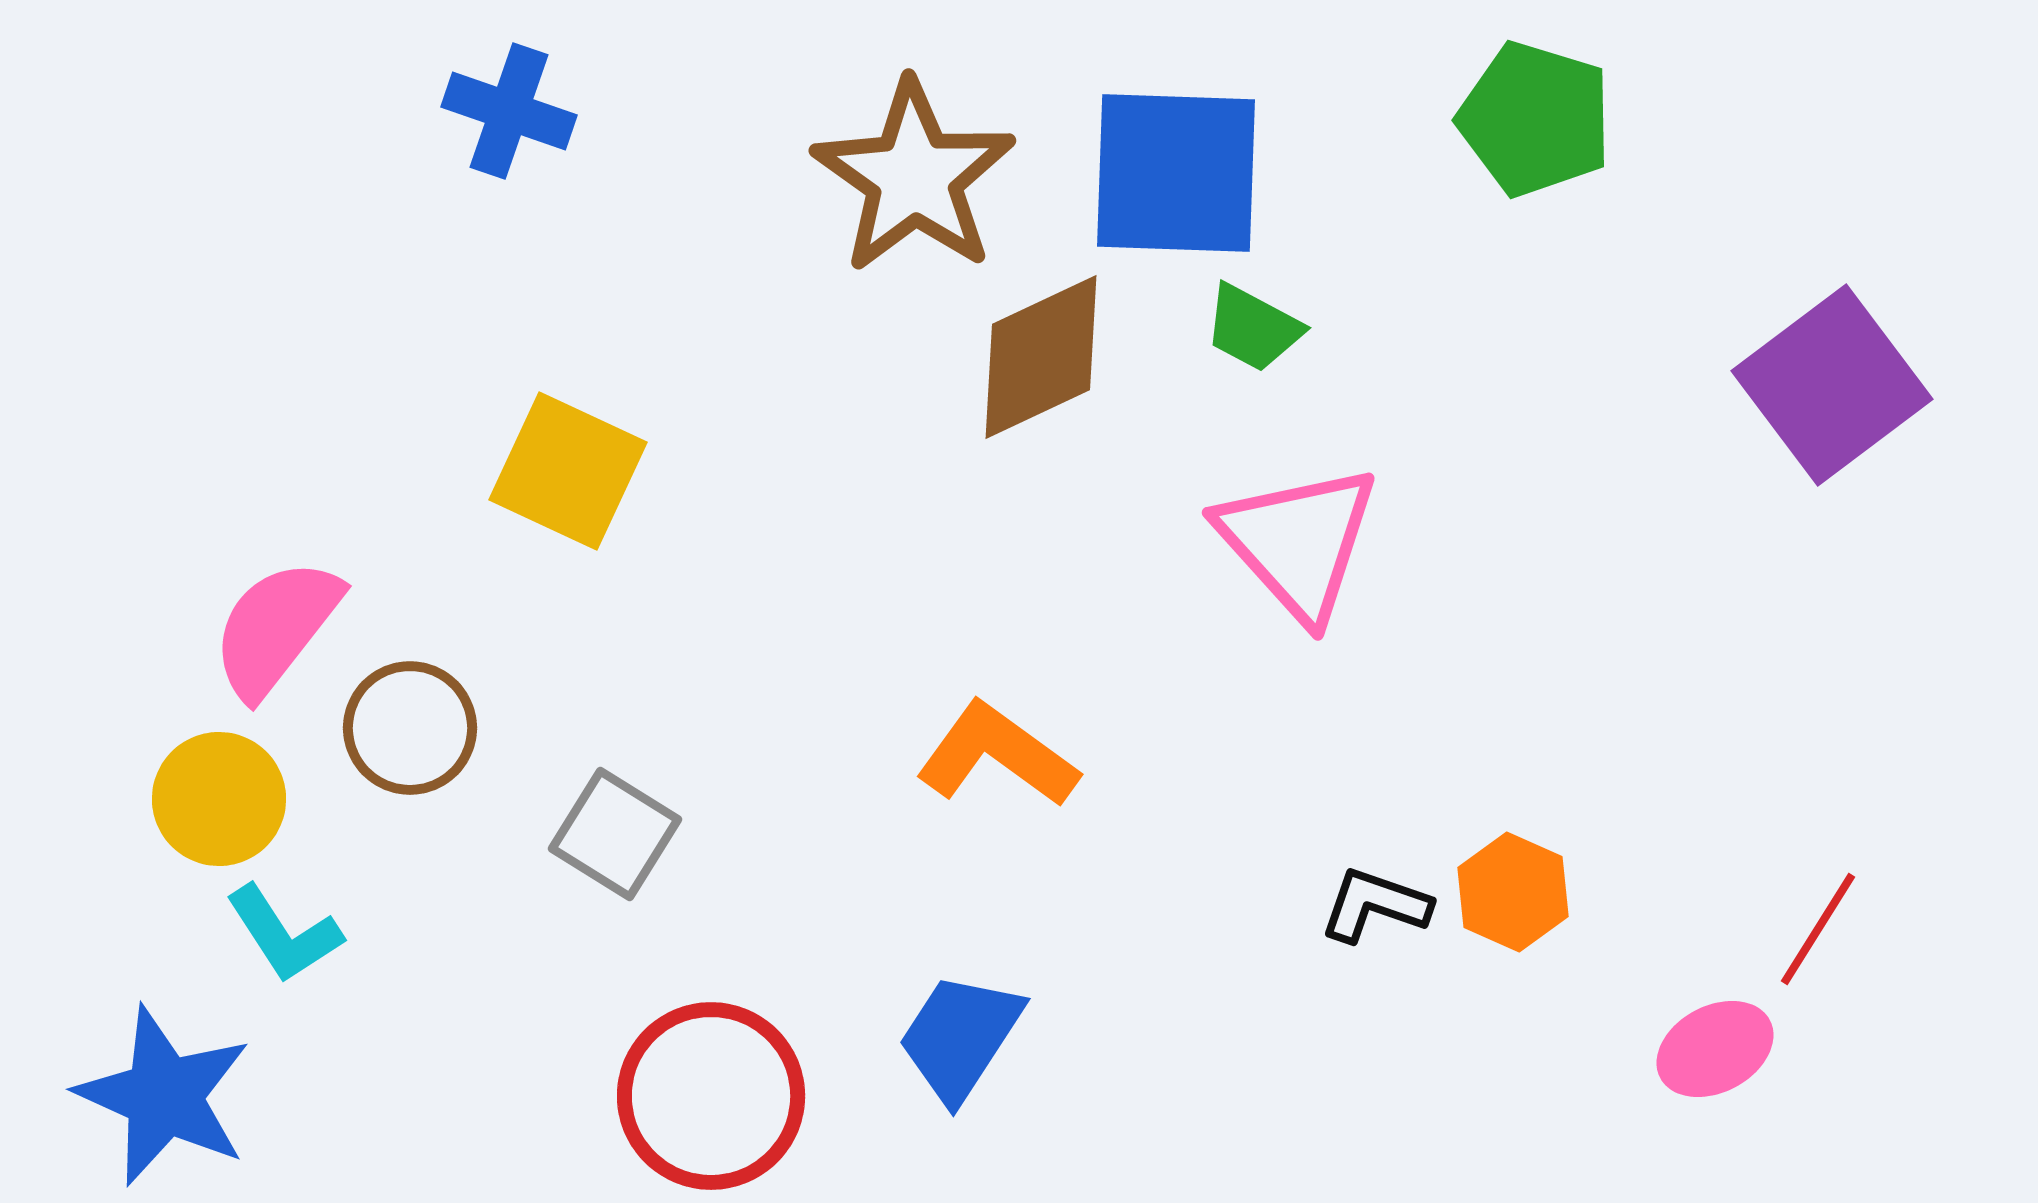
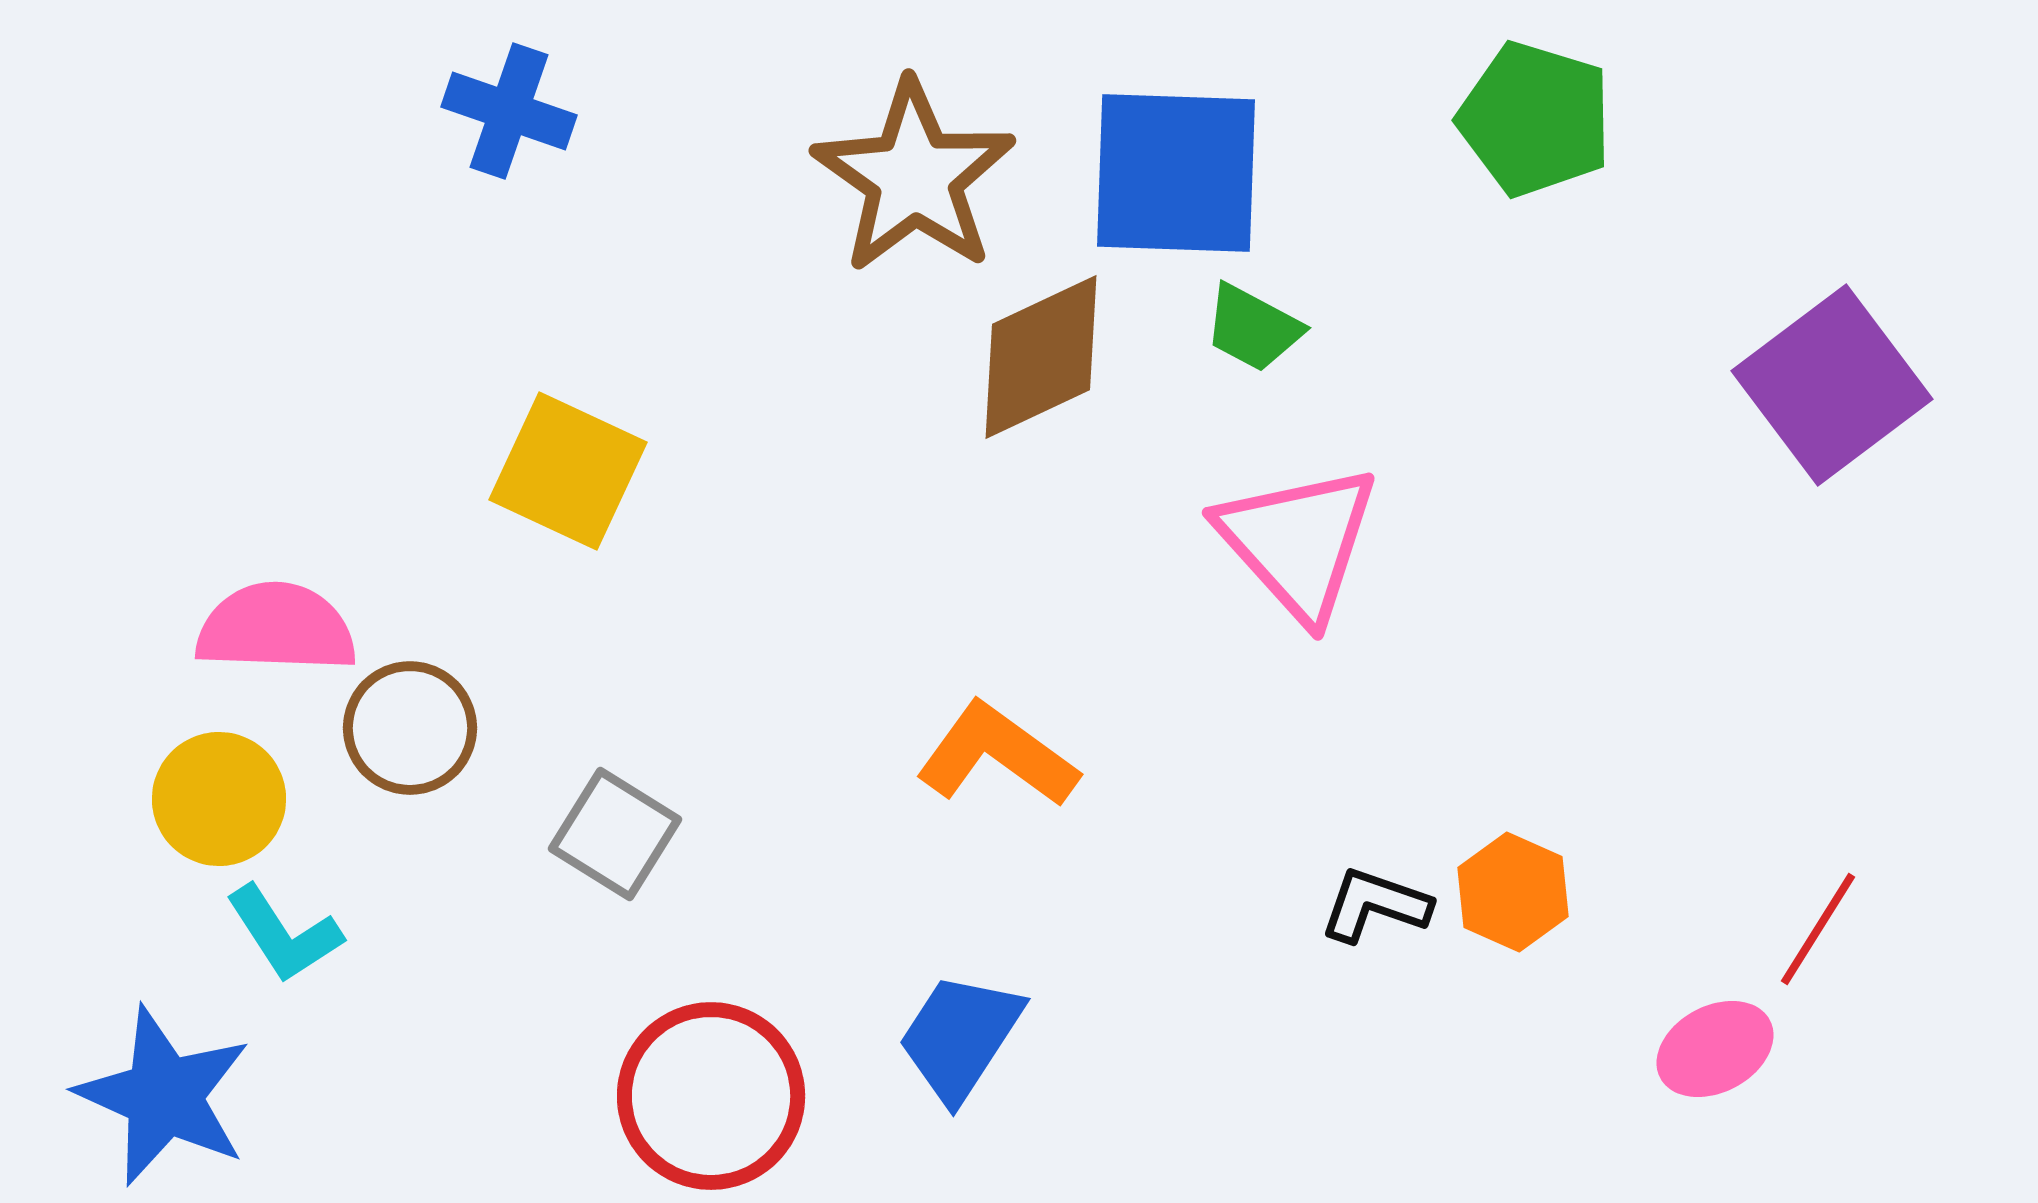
pink semicircle: rotated 54 degrees clockwise
